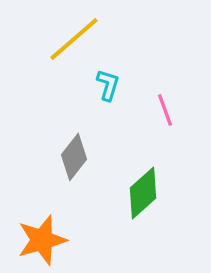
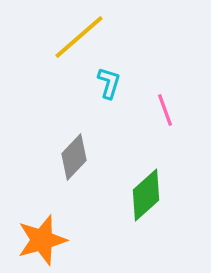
yellow line: moved 5 px right, 2 px up
cyan L-shape: moved 1 px right, 2 px up
gray diamond: rotated 6 degrees clockwise
green diamond: moved 3 px right, 2 px down
